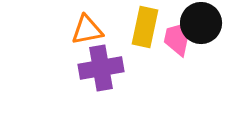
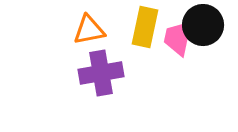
black circle: moved 2 px right, 2 px down
orange triangle: moved 2 px right
purple cross: moved 5 px down
